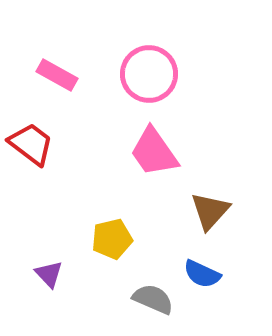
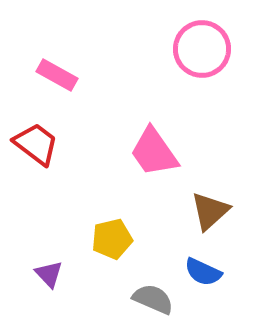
pink circle: moved 53 px right, 25 px up
red trapezoid: moved 5 px right
brown triangle: rotated 6 degrees clockwise
blue semicircle: moved 1 px right, 2 px up
